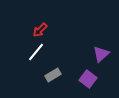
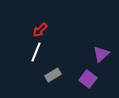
white line: rotated 18 degrees counterclockwise
